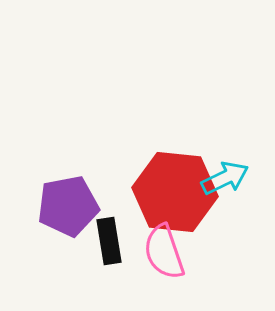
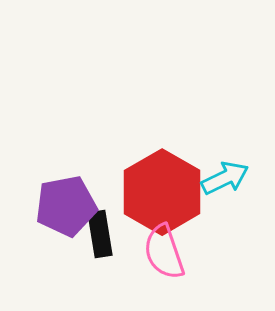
red hexagon: moved 13 px left; rotated 24 degrees clockwise
purple pentagon: moved 2 px left
black rectangle: moved 9 px left, 7 px up
